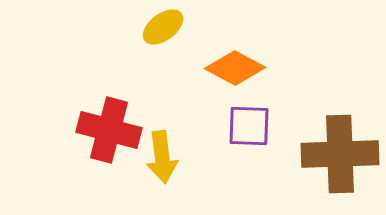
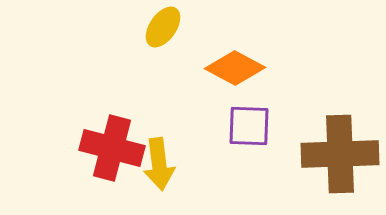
yellow ellipse: rotated 18 degrees counterclockwise
red cross: moved 3 px right, 18 px down
yellow arrow: moved 3 px left, 7 px down
